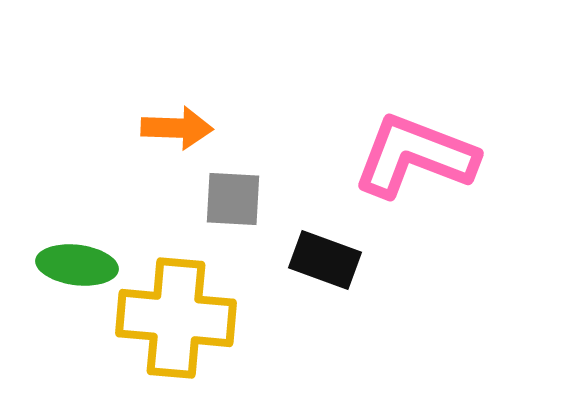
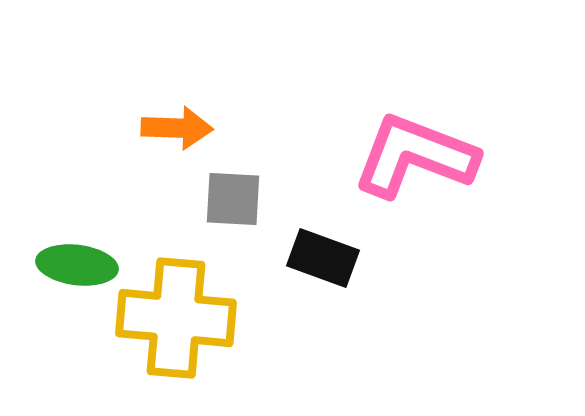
black rectangle: moved 2 px left, 2 px up
